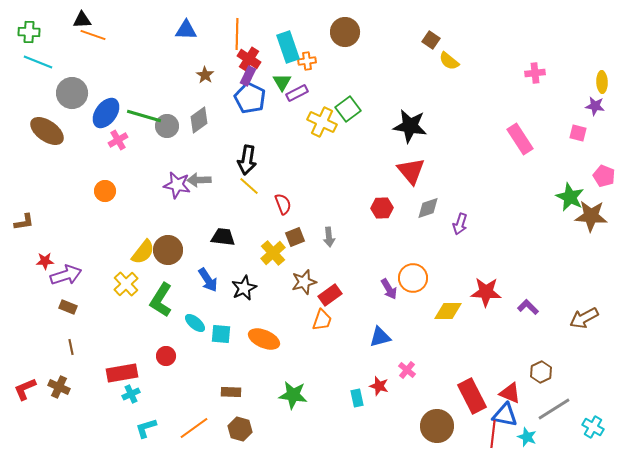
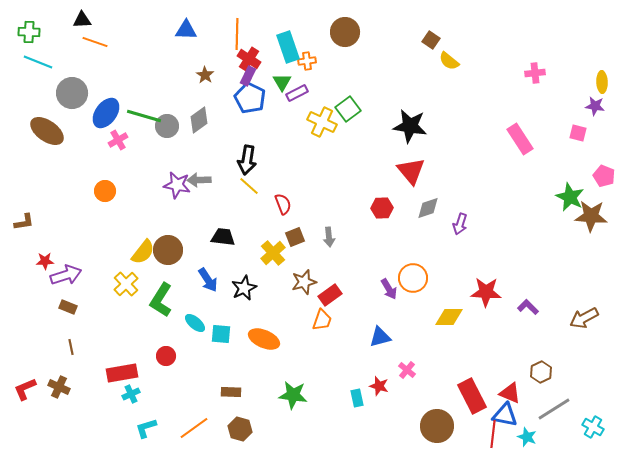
orange line at (93, 35): moved 2 px right, 7 px down
yellow diamond at (448, 311): moved 1 px right, 6 px down
